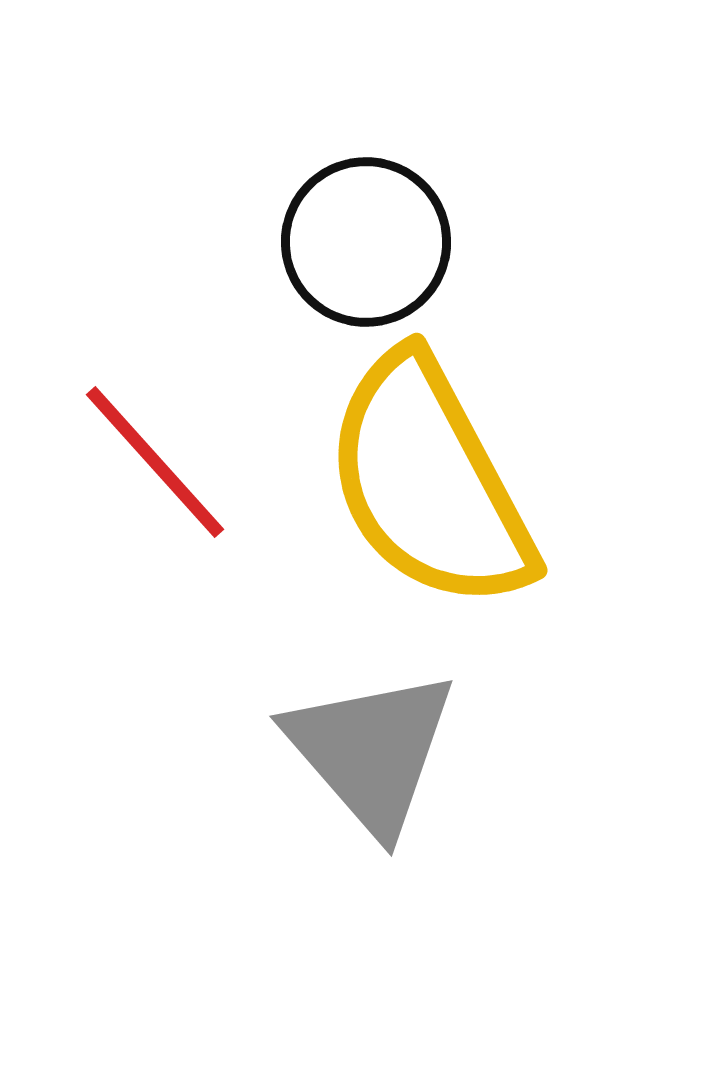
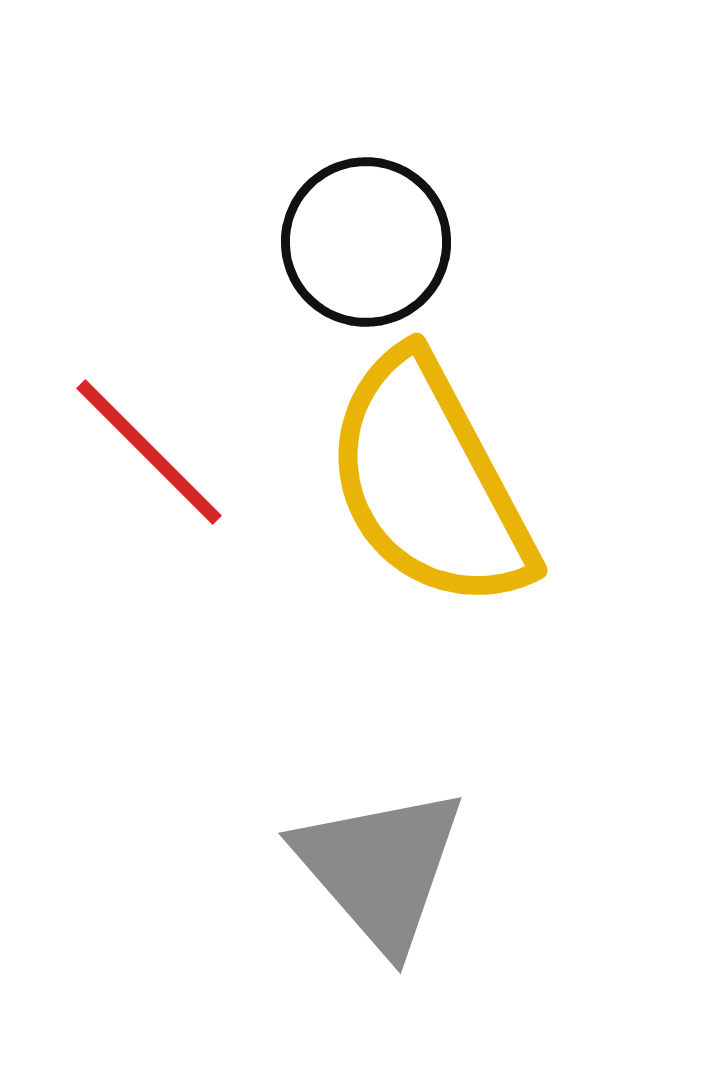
red line: moved 6 px left, 10 px up; rotated 3 degrees counterclockwise
gray triangle: moved 9 px right, 117 px down
